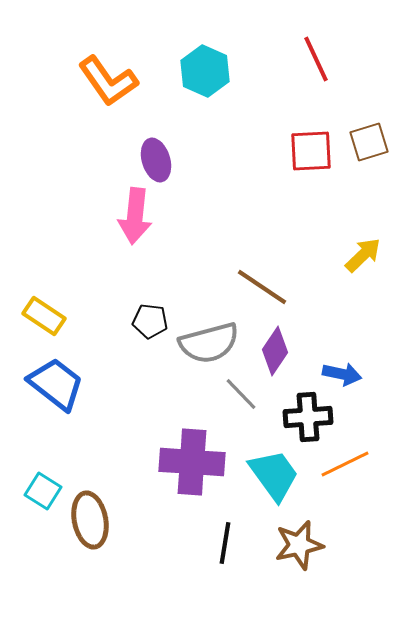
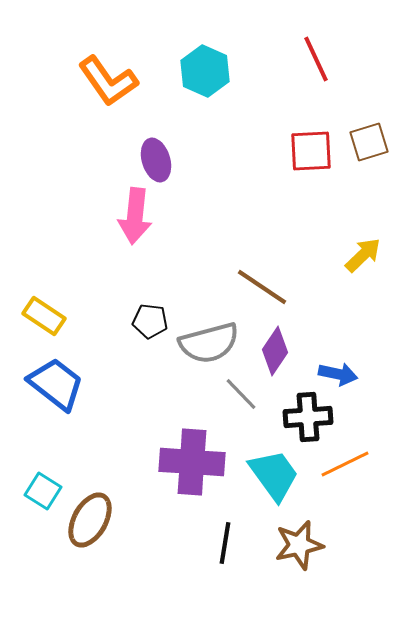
blue arrow: moved 4 px left
brown ellipse: rotated 40 degrees clockwise
